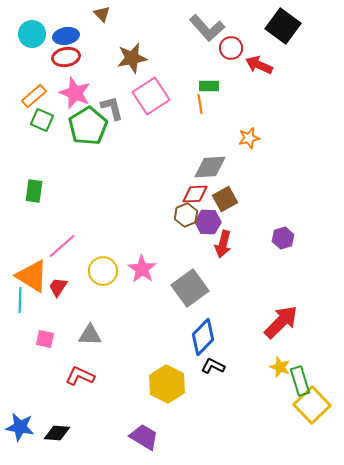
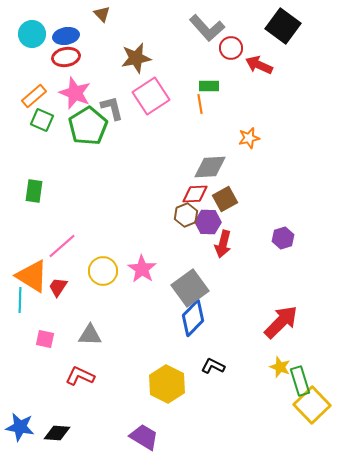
brown star at (132, 58): moved 4 px right
blue diamond at (203, 337): moved 10 px left, 19 px up
